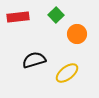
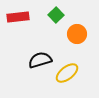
black semicircle: moved 6 px right
